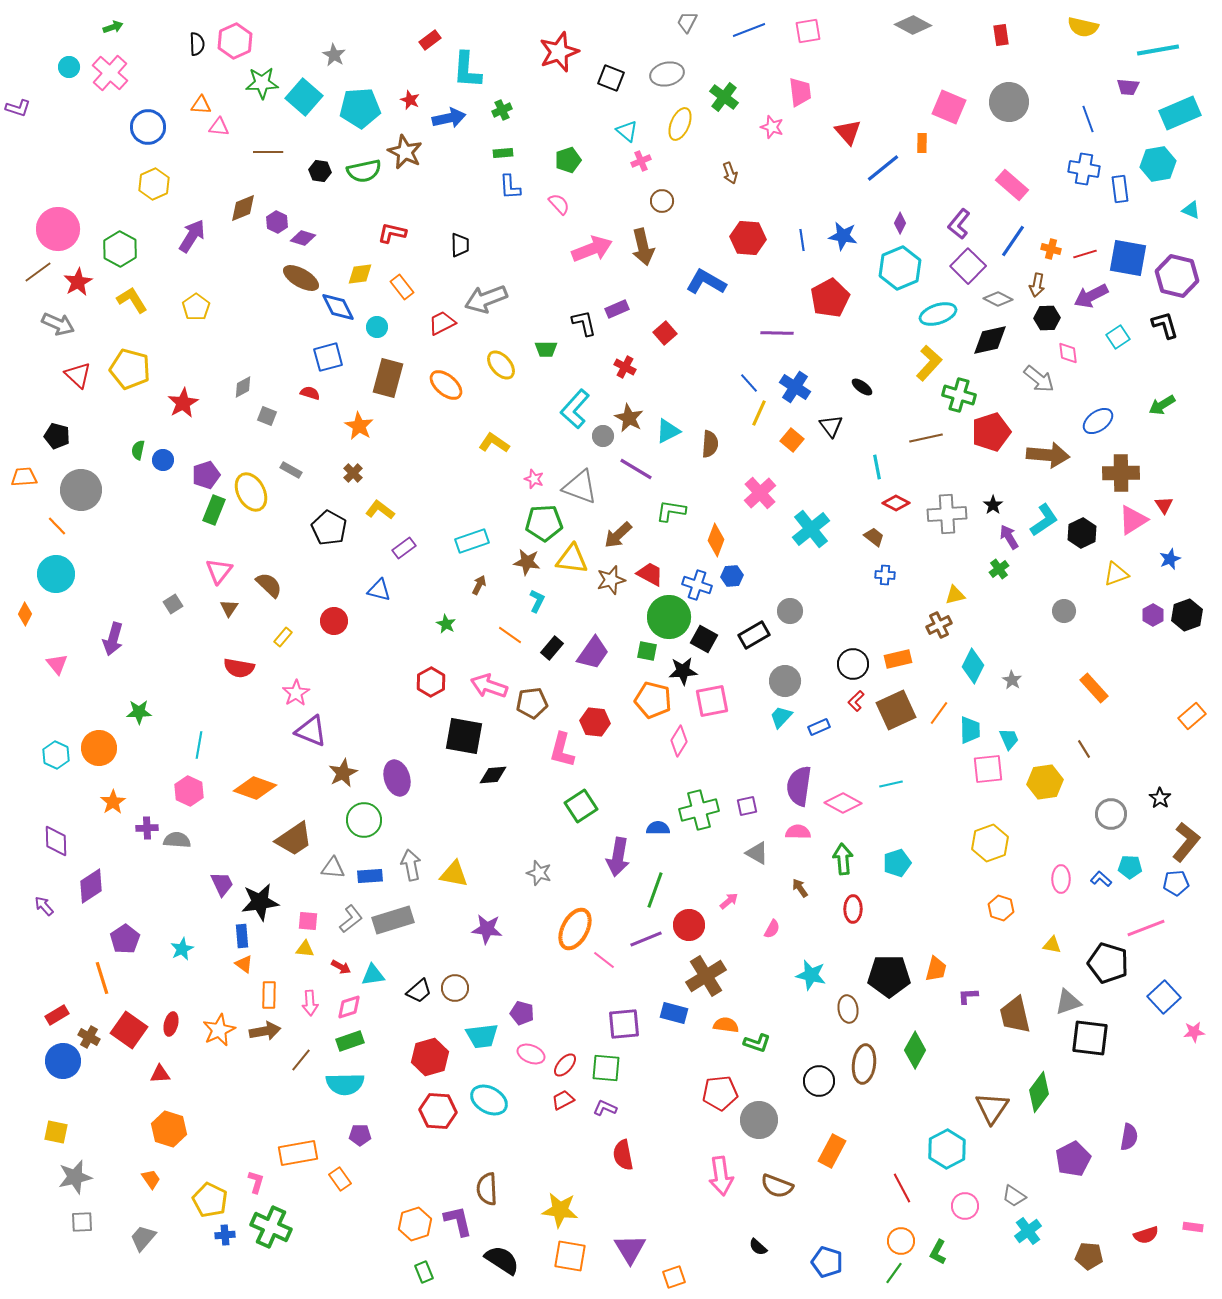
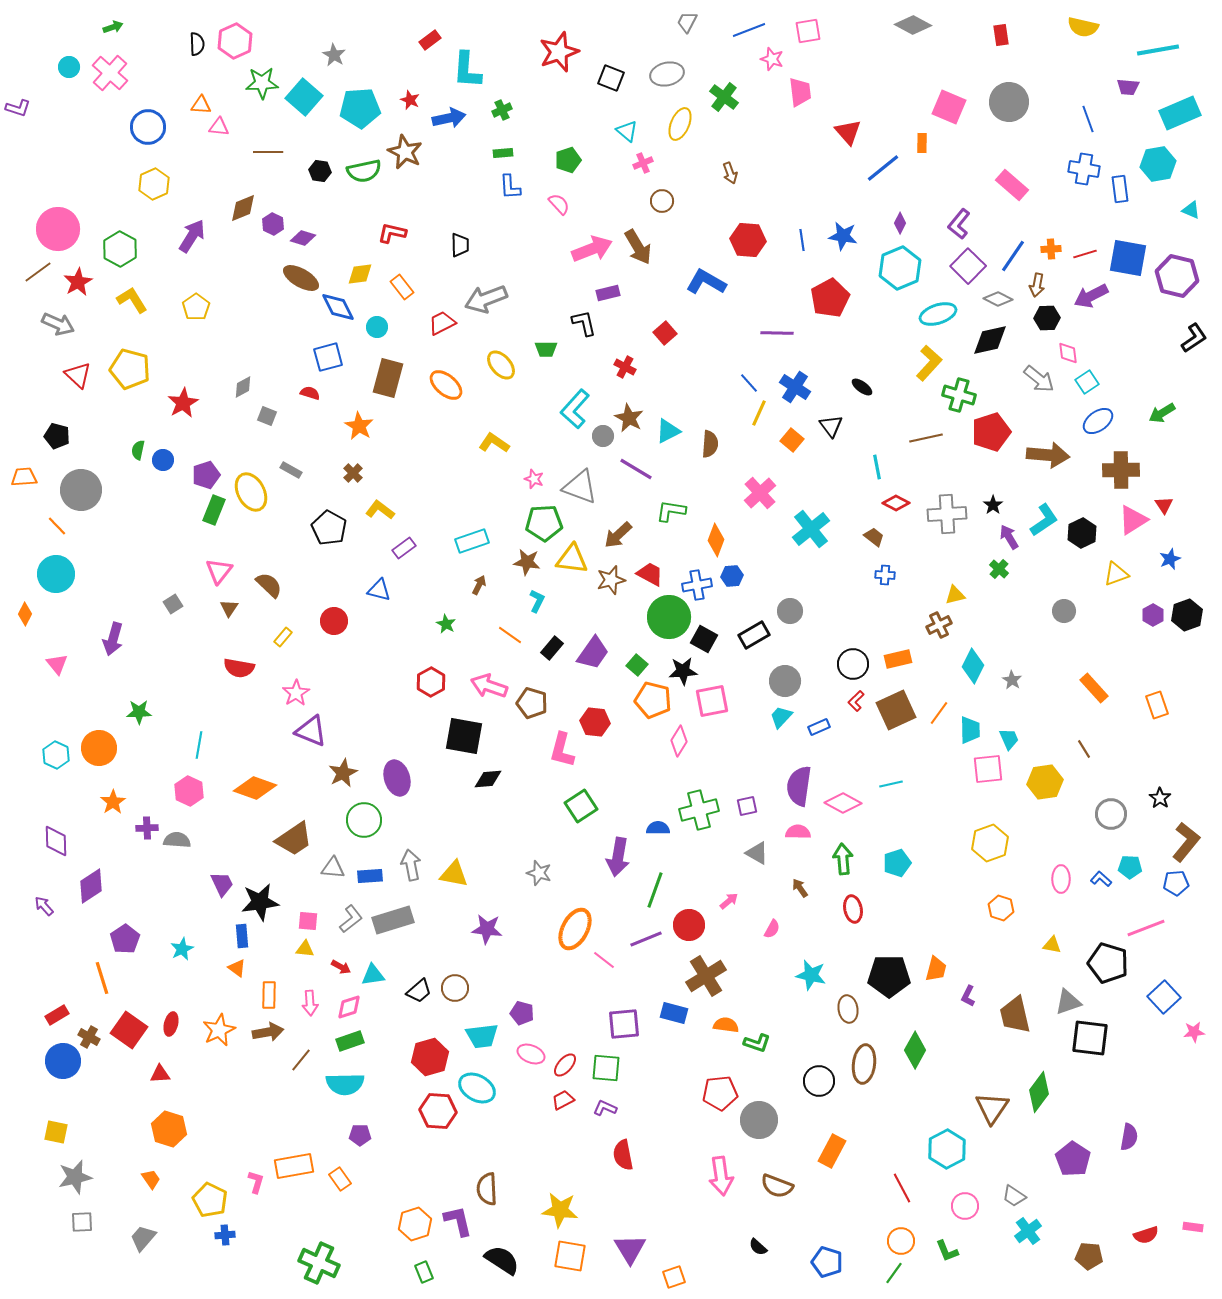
pink star at (772, 127): moved 68 px up
pink cross at (641, 161): moved 2 px right, 2 px down
purple hexagon at (277, 222): moved 4 px left, 2 px down
red hexagon at (748, 238): moved 2 px down
blue line at (1013, 241): moved 15 px down
brown arrow at (643, 247): moved 5 px left; rotated 18 degrees counterclockwise
orange cross at (1051, 249): rotated 18 degrees counterclockwise
purple rectangle at (617, 309): moved 9 px left, 16 px up; rotated 10 degrees clockwise
black L-shape at (1165, 325): moved 29 px right, 13 px down; rotated 72 degrees clockwise
cyan square at (1118, 337): moved 31 px left, 45 px down
green arrow at (1162, 405): moved 8 px down
brown cross at (1121, 473): moved 3 px up
green cross at (999, 569): rotated 12 degrees counterclockwise
blue cross at (697, 585): rotated 28 degrees counterclockwise
green square at (647, 651): moved 10 px left, 14 px down; rotated 30 degrees clockwise
brown pentagon at (532, 703): rotated 24 degrees clockwise
orange rectangle at (1192, 716): moved 35 px left, 11 px up; rotated 68 degrees counterclockwise
black diamond at (493, 775): moved 5 px left, 4 px down
red ellipse at (853, 909): rotated 12 degrees counterclockwise
orange triangle at (244, 964): moved 7 px left, 4 px down
purple L-shape at (968, 996): rotated 60 degrees counterclockwise
brown arrow at (265, 1031): moved 3 px right, 1 px down
cyan ellipse at (489, 1100): moved 12 px left, 12 px up
orange rectangle at (298, 1153): moved 4 px left, 13 px down
purple pentagon at (1073, 1159): rotated 12 degrees counterclockwise
green cross at (271, 1227): moved 48 px right, 36 px down
green L-shape at (938, 1252): moved 9 px right, 1 px up; rotated 50 degrees counterclockwise
